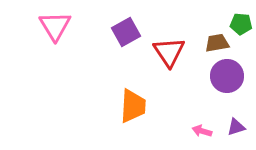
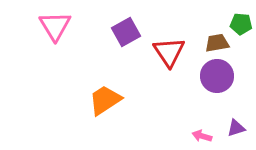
purple circle: moved 10 px left
orange trapezoid: moved 28 px left, 6 px up; rotated 126 degrees counterclockwise
purple triangle: moved 1 px down
pink arrow: moved 5 px down
